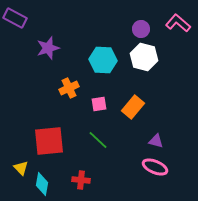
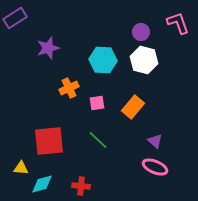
purple rectangle: rotated 60 degrees counterclockwise
pink L-shape: rotated 30 degrees clockwise
purple circle: moved 3 px down
white hexagon: moved 3 px down
pink square: moved 2 px left, 1 px up
purple triangle: moved 1 px left; rotated 28 degrees clockwise
yellow triangle: rotated 42 degrees counterclockwise
red cross: moved 6 px down
cyan diamond: rotated 65 degrees clockwise
